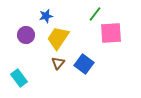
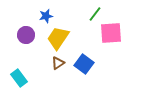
brown triangle: rotated 16 degrees clockwise
